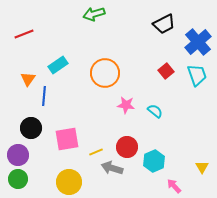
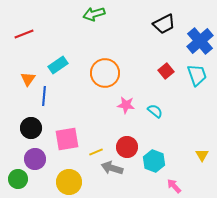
blue cross: moved 2 px right, 1 px up
purple circle: moved 17 px right, 4 px down
cyan hexagon: rotated 15 degrees counterclockwise
yellow triangle: moved 12 px up
